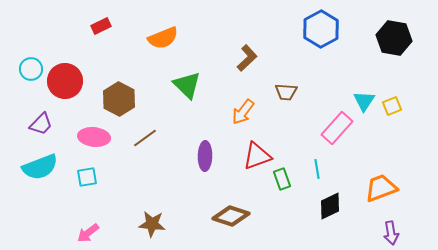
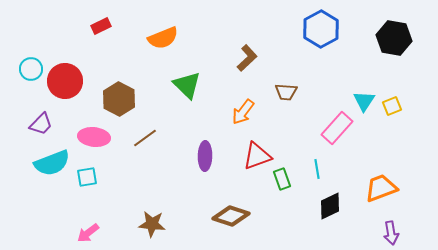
cyan semicircle: moved 12 px right, 4 px up
